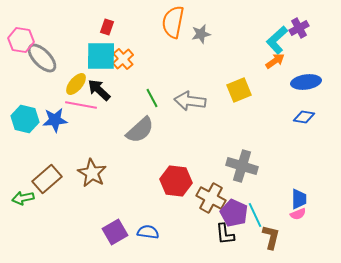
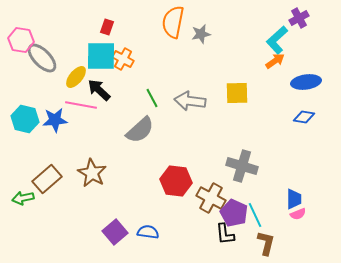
purple cross: moved 10 px up
orange cross: rotated 20 degrees counterclockwise
yellow ellipse: moved 7 px up
yellow square: moved 2 px left, 3 px down; rotated 20 degrees clockwise
blue trapezoid: moved 5 px left
purple square: rotated 10 degrees counterclockwise
brown L-shape: moved 5 px left, 6 px down
